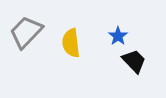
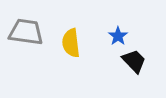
gray trapezoid: rotated 54 degrees clockwise
